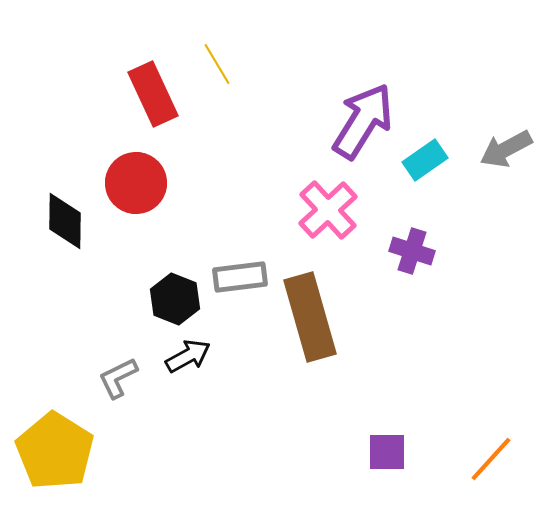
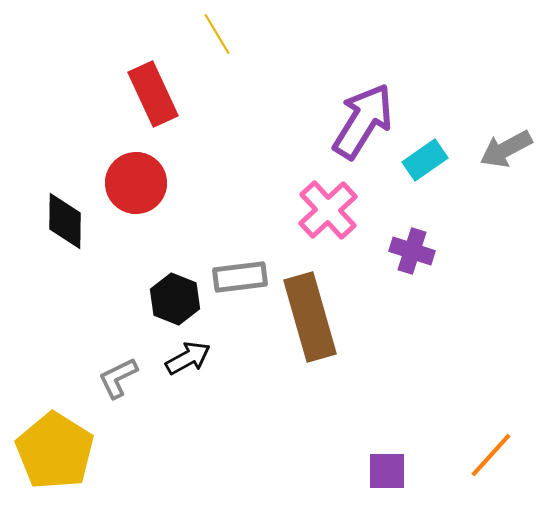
yellow line: moved 30 px up
black arrow: moved 2 px down
purple square: moved 19 px down
orange line: moved 4 px up
